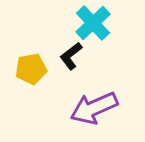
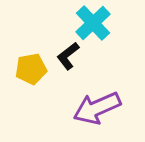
black L-shape: moved 3 px left
purple arrow: moved 3 px right
